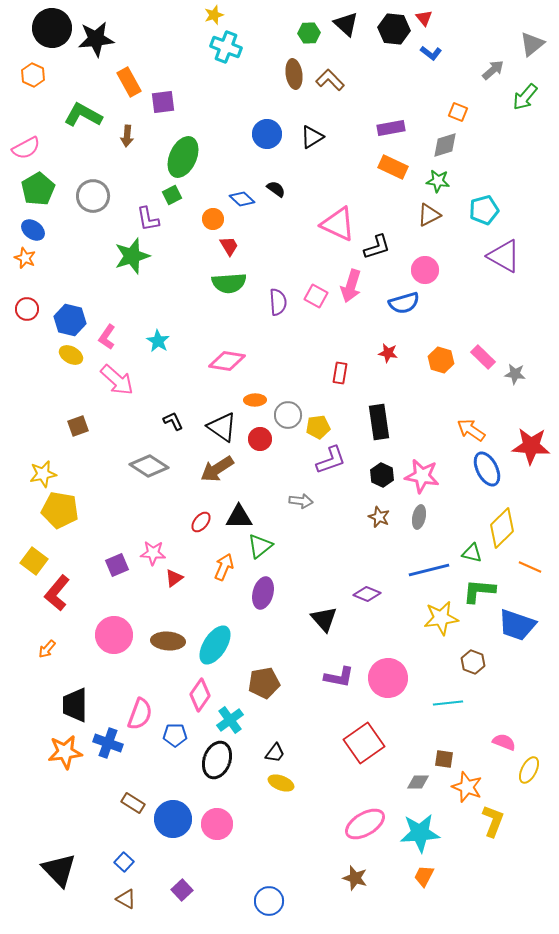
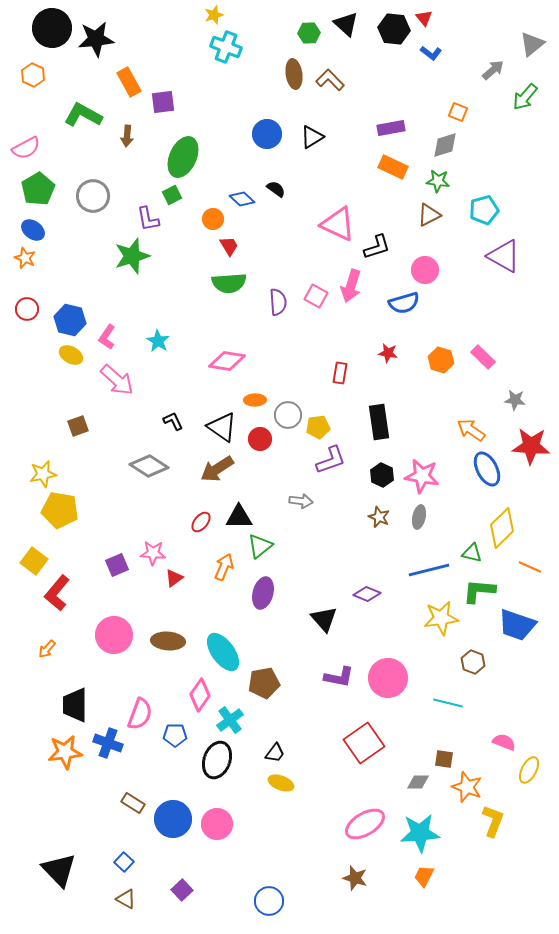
gray star at (515, 374): moved 26 px down
cyan ellipse at (215, 645): moved 8 px right, 7 px down; rotated 69 degrees counterclockwise
cyan line at (448, 703): rotated 20 degrees clockwise
